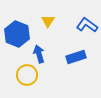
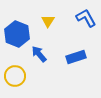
blue L-shape: moved 1 px left, 7 px up; rotated 25 degrees clockwise
blue arrow: rotated 24 degrees counterclockwise
yellow circle: moved 12 px left, 1 px down
